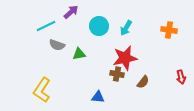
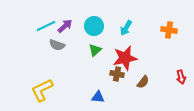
purple arrow: moved 6 px left, 14 px down
cyan circle: moved 5 px left
green triangle: moved 16 px right, 4 px up; rotated 32 degrees counterclockwise
yellow L-shape: rotated 30 degrees clockwise
